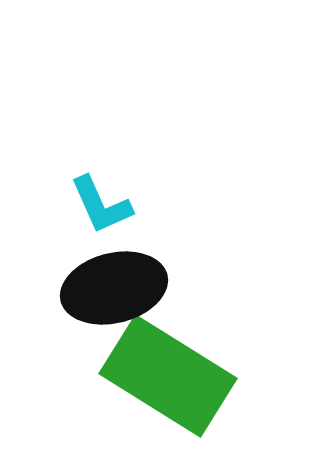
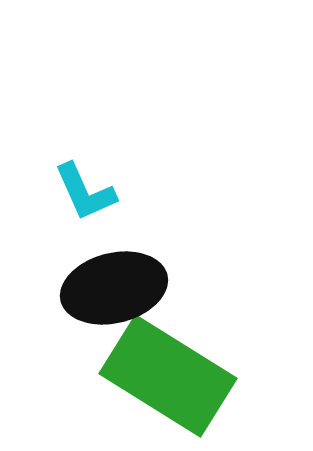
cyan L-shape: moved 16 px left, 13 px up
